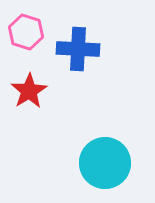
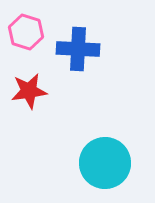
red star: rotated 24 degrees clockwise
